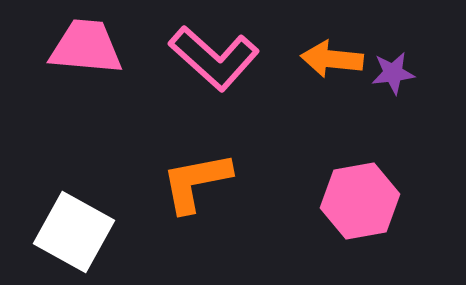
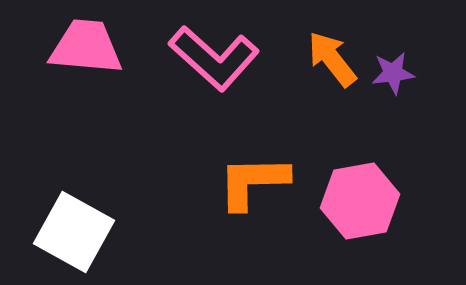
orange arrow: rotated 46 degrees clockwise
orange L-shape: moved 57 px right; rotated 10 degrees clockwise
